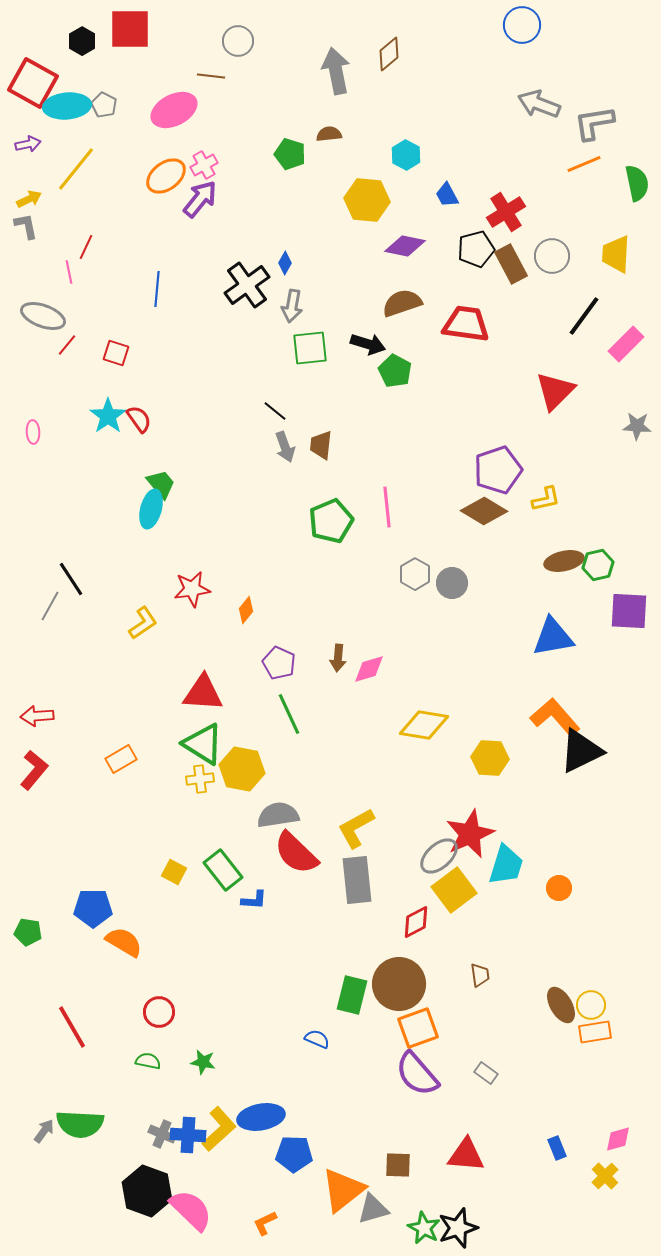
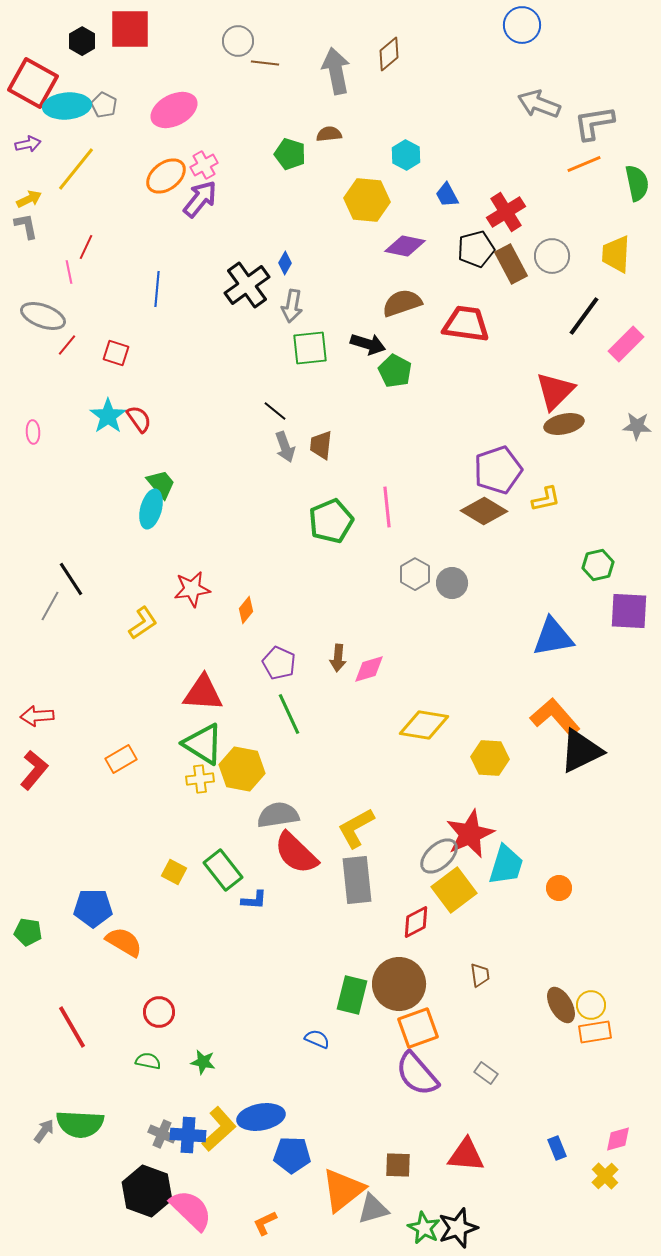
brown line at (211, 76): moved 54 px right, 13 px up
brown ellipse at (564, 561): moved 137 px up
blue pentagon at (294, 1154): moved 2 px left, 1 px down
